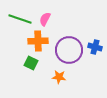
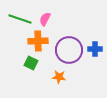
blue cross: moved 2 px down; rotated 16 degrees counterclockwise
